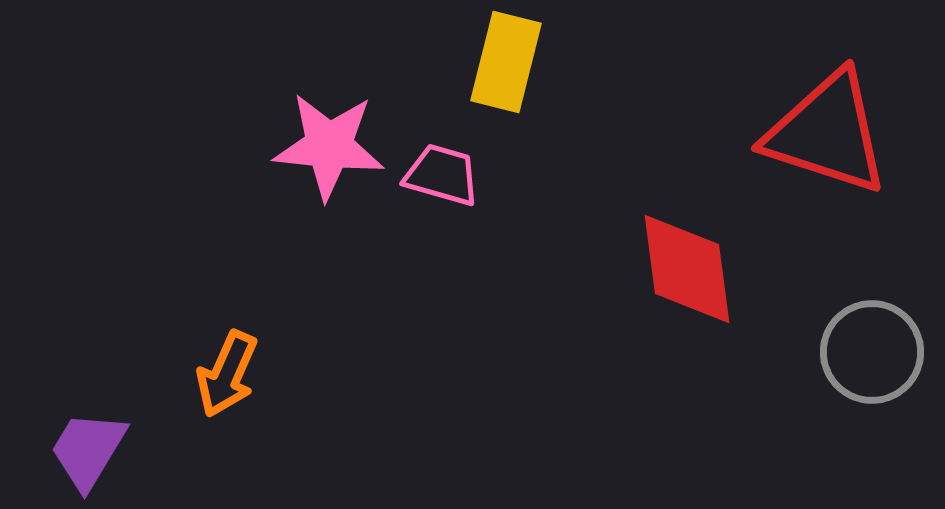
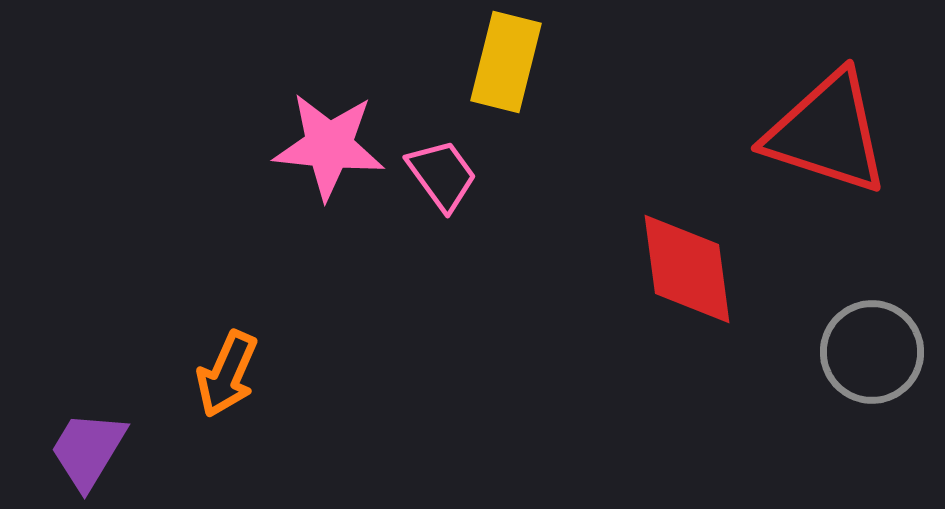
pink trapezoid: rotated 38 degrees clockwise
